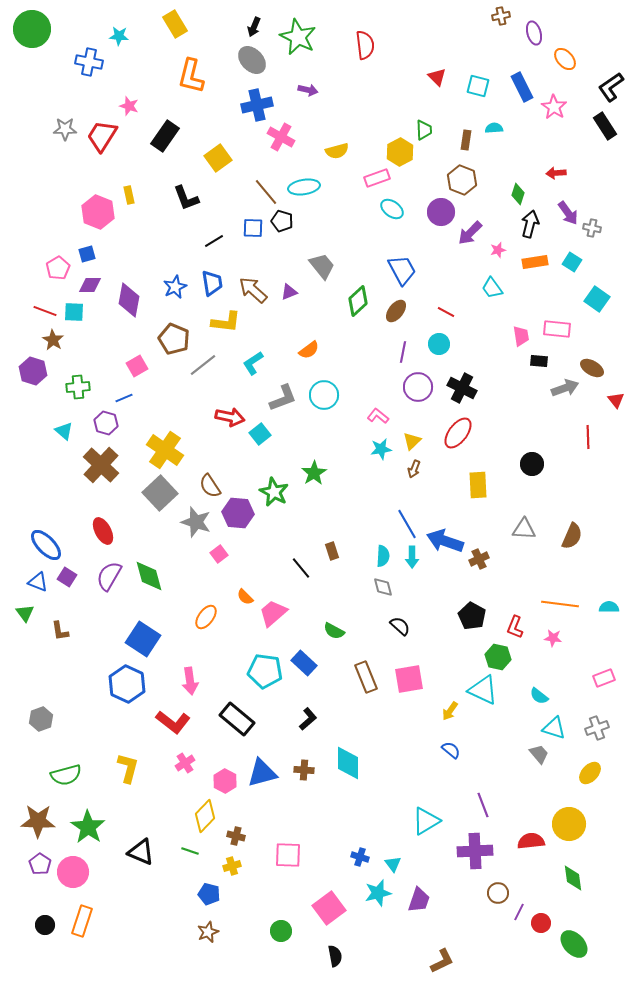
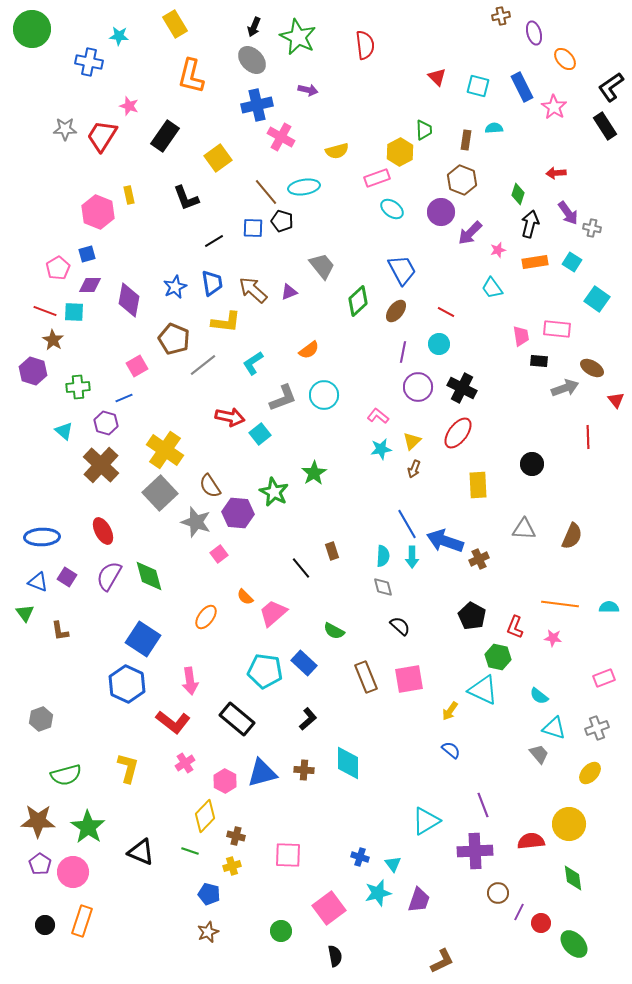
blue ellipse at (46, 545): moved 4 px left, 8 px up; rotated 48 degrees counterclockwise
